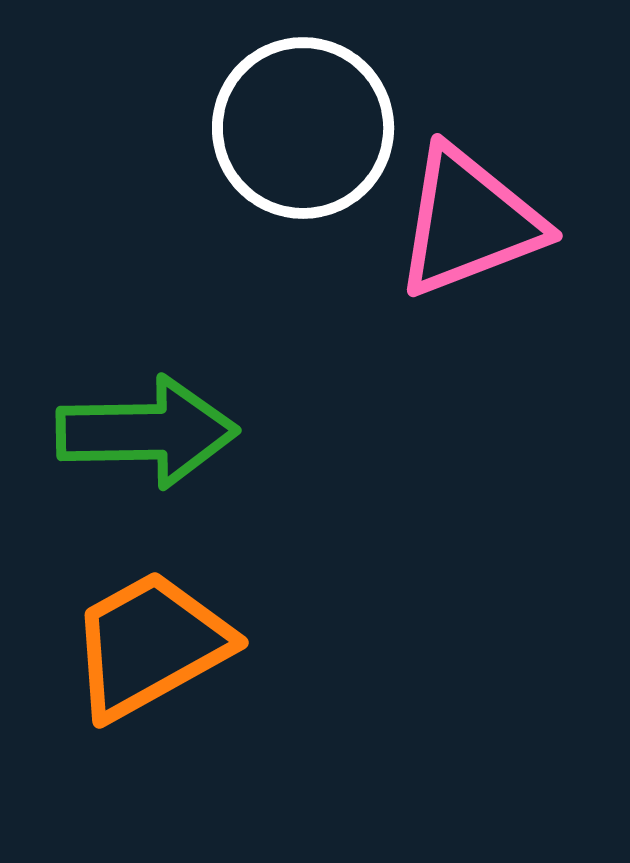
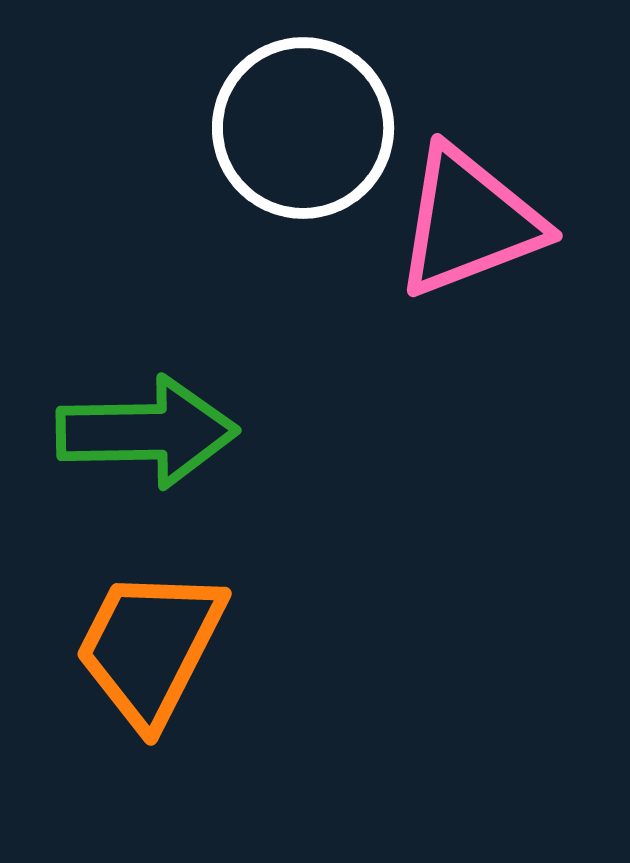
orange trapezoid: moved 2 px down; rotated 34 degrees counterclockwise
